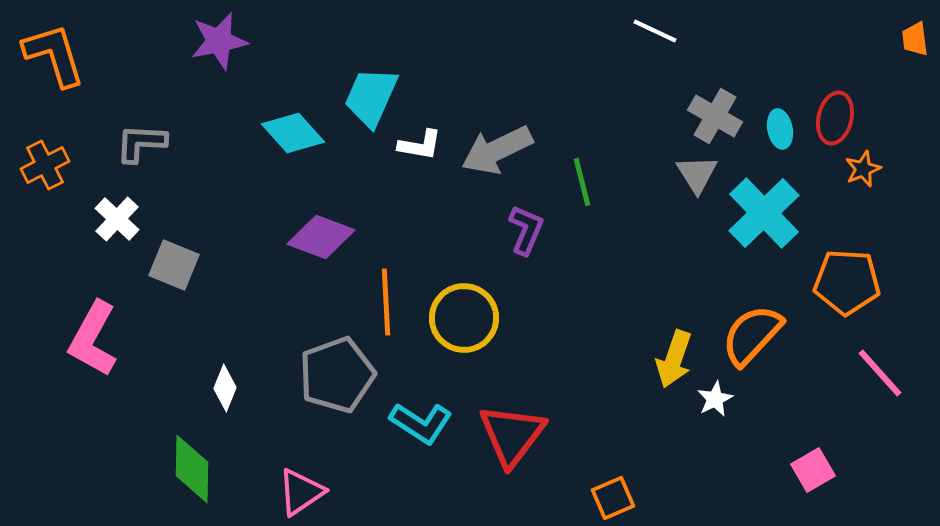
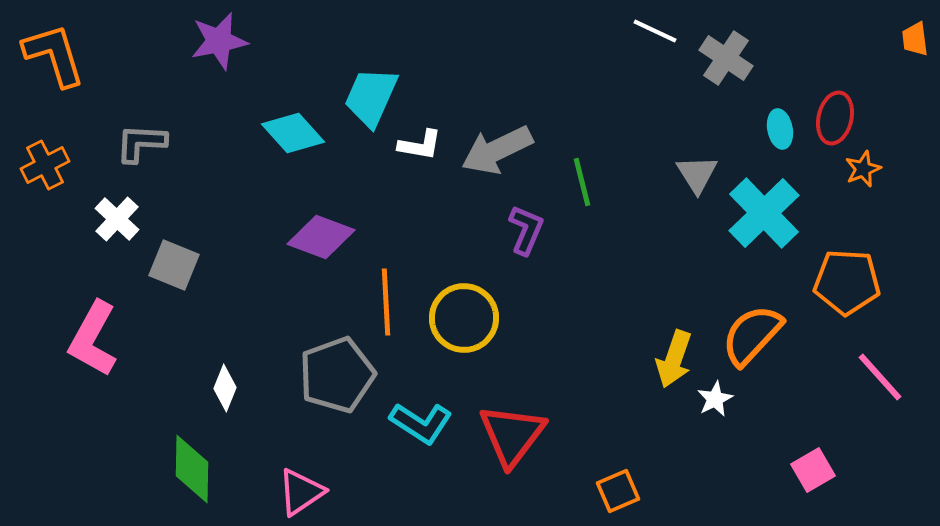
gray cross: moved 11 px right, 58 px up; rotated 4 degrees clockwise
pink line: moved 4 px down
orange square: moved 5 px right, 7 px up
